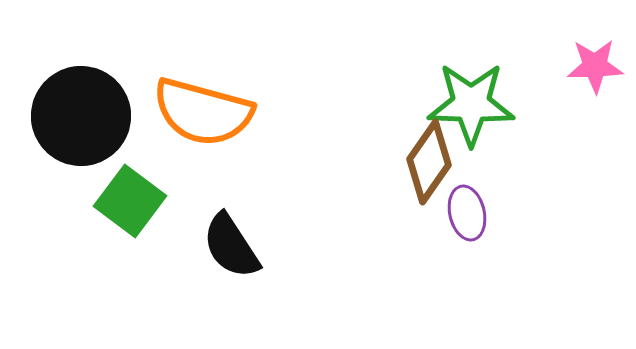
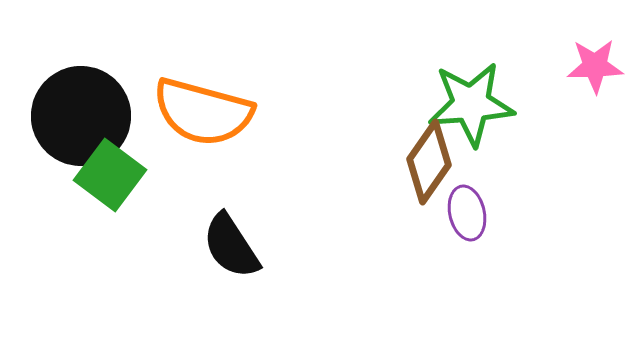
green star: rotated 6 degrees counterclockwise
green square: moved 20 px left, 26 px up
